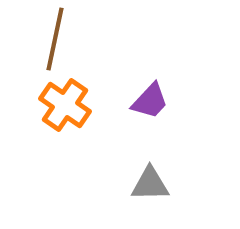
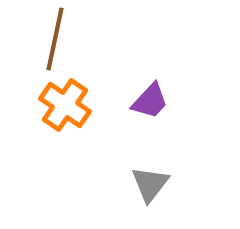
gray triangle: rotated 51 degrees counterclockwise
